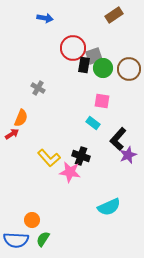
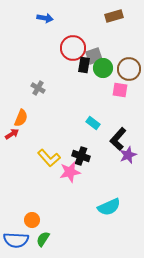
brown rectangle: moved 1 px down; rotated 18 degrees clockwise
pink square: moved 18 px right, 11 px up
pink star: rotated 20 degrees counterclockwise
